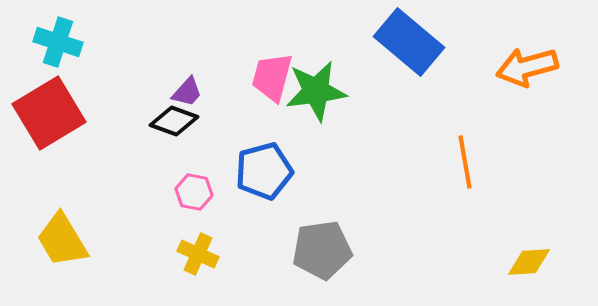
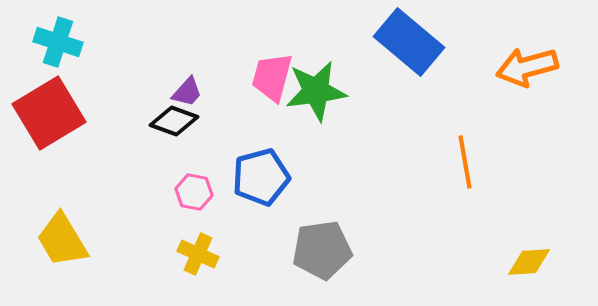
blue pentagon: moved 3 px left, 6 px down
